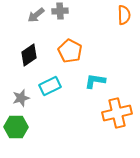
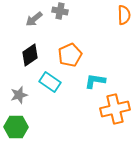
gray cross: rotated 14 degrees clockwise
gray arrow: moved 2 px left, 4 px down
orange pentagon: moved 4 px down; rotated 20 degrees clockwise
black diamond: moved 1 px right
cyan rectangle: moved 4 px up; rotated 60 degrees clockwise
gray star: moved 2 px left, 3 px up
orange cross: moved 2 px left, 4 px up
